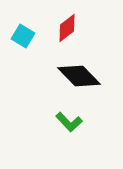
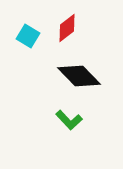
cyan square: moved 5 px right
green L-shape: moved 2 px up
